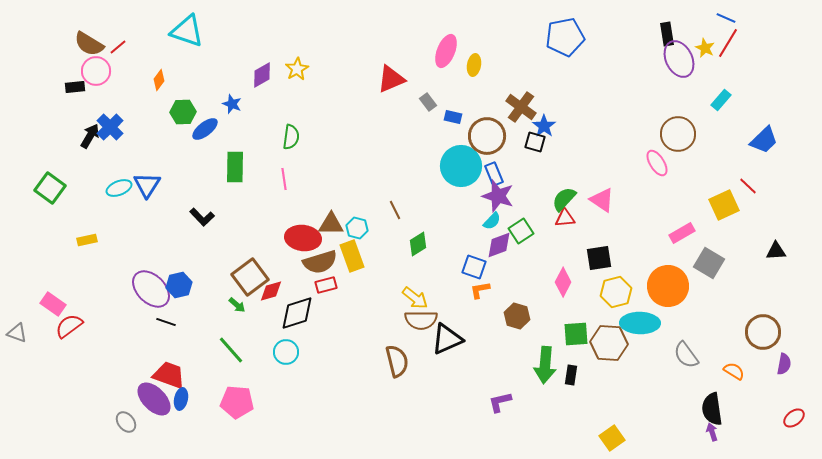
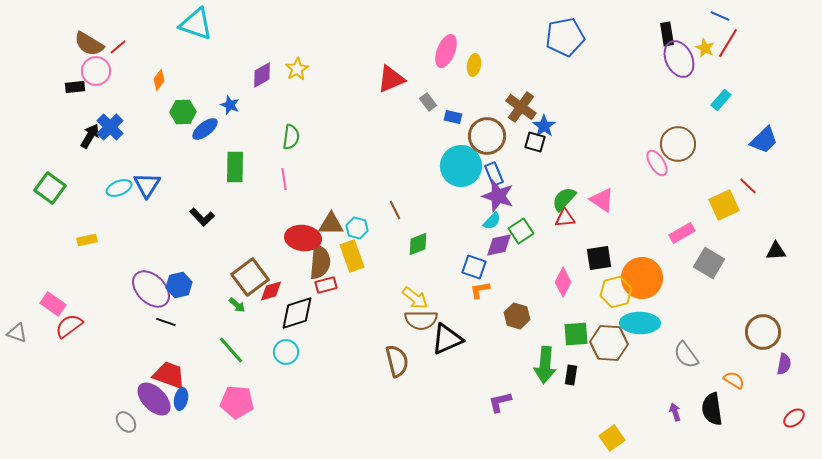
blue line at (726, 18): moved 6 px left, 2 px up
cyan triangle at (187, 31): moved 9 px right, 7 px up
blue star at (232, 104): moved 2 px left, 1 px down
brown circle at (678, 134): moved 10 px down
green diamond at (418, 244): rotated 10 degrees clockwise
purple diamond at (499, 245): rotated 8 degrees clockwise
brown semicircle at (320, 262): rotated 68 degrees counterclockwise
orange circle at (668, 286): moved 26 px left, 8 px up
orange semicircle at (734, 371): moved 9 px down
purple arrow at (712, 432): moved 37 px left, 20 px up
